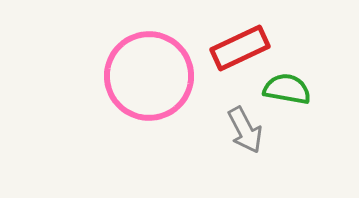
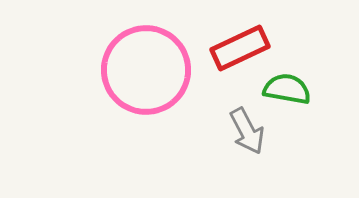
pink circle: moved 3 px left, 6 px up
gray arrow: moved 2 px right, 1 px down
